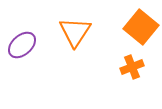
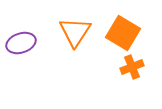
orange square: moved 18 px left, 6 px down; rotated 8 degrees counterclockwise
purple ellipse: moved 1 px left, 2 px up; rotated 24 degrees clockwise
